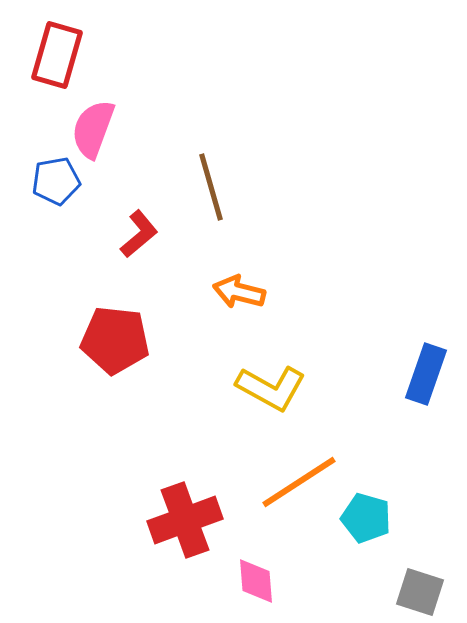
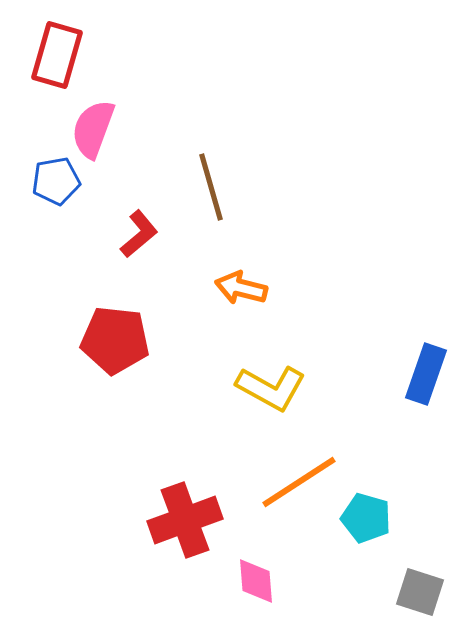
orange arrow: moved 2 px right, 4 px up
